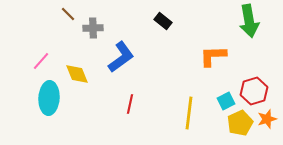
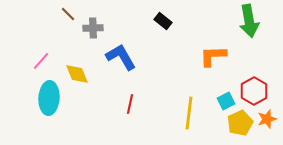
blue L-shape: rotated 84 degrees counterclockwise
red hexagon: rotated 12 degrees counterclockwise
